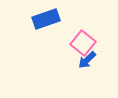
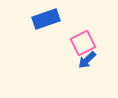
pink square: rotated 25 degrees clockwise
